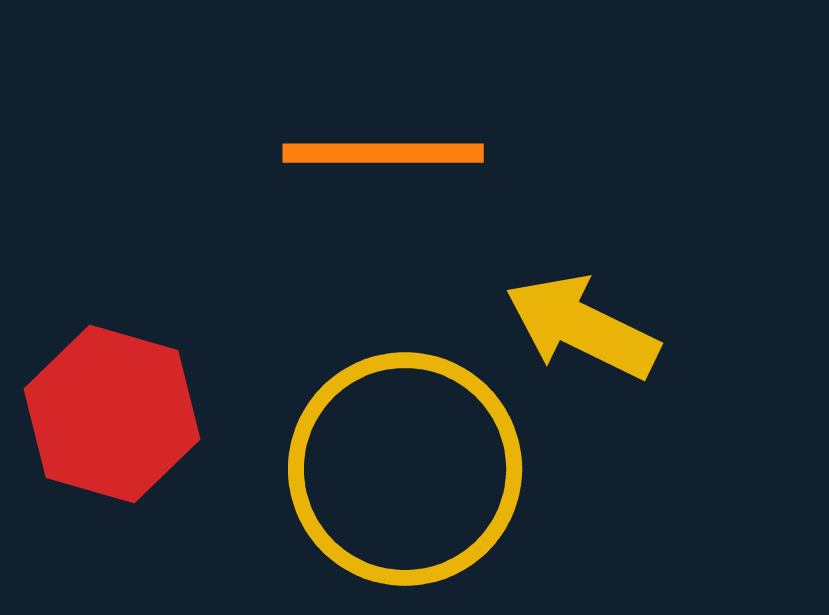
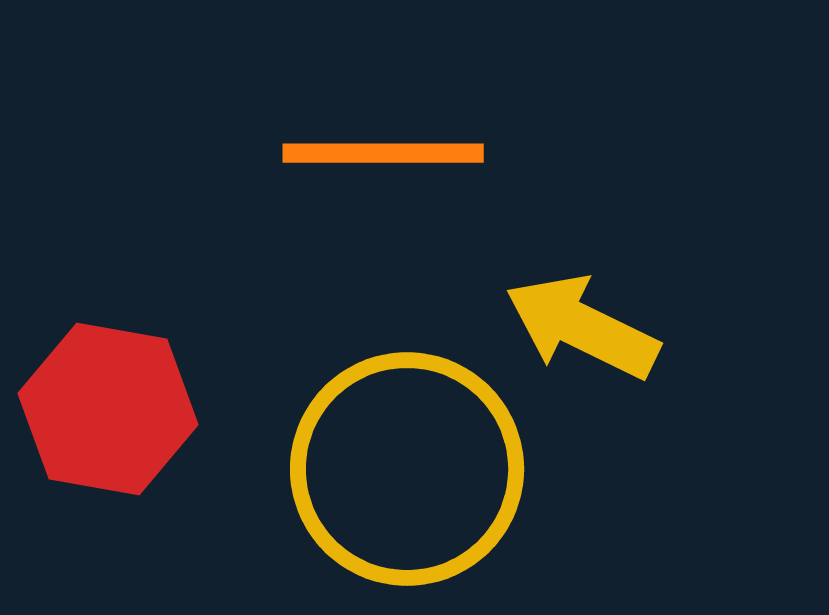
red hexagon: moved 4 px left, 5 px up; rotated 6 degrees counterclockwise
yellow circle: moved 2 px right
